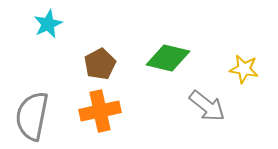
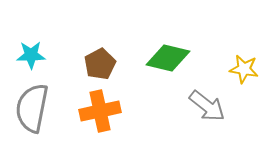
cyan star: moved 17 px left, 31 px down; rotated 24 degrees clockwise
gray semicircle: moved 8 px up
